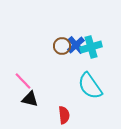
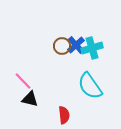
cyan cross: moved 1 px right, 1 px down
